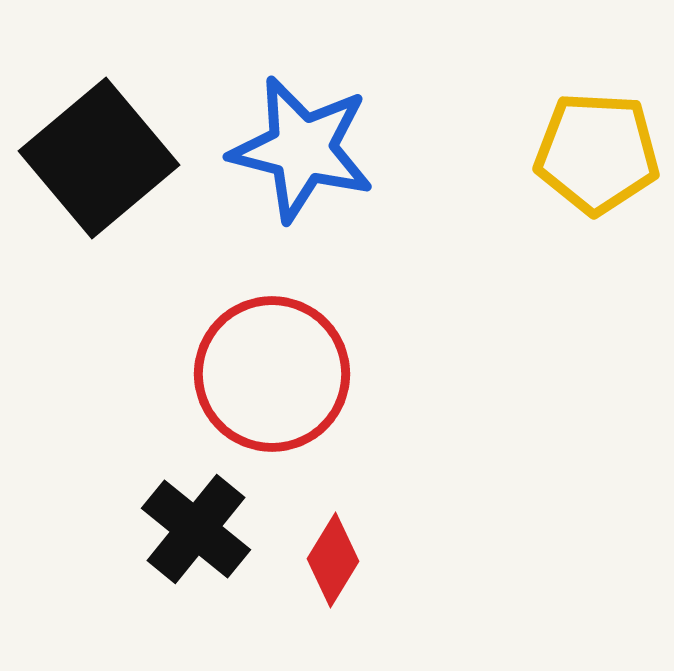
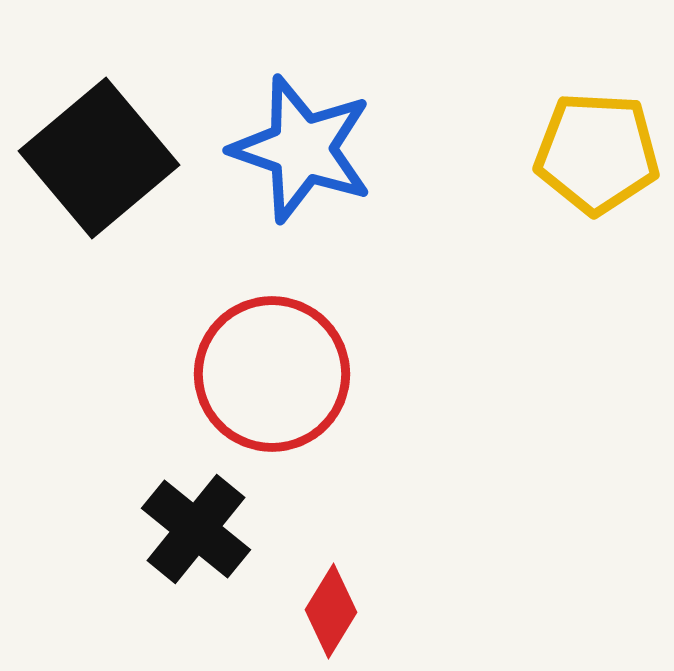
blue star: rotated 5 degrees clockwise
red diamond: moved 2 px left, 51 px down
